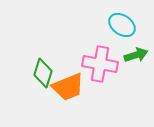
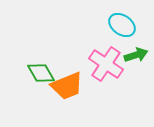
pink cross: moved 6 px right; rotated 24 degrees clockwise
green diamond: moved 2 px left; rotated 48 degrees counterclockwise
orange trapezoid: moved 1 px left, 1 px up
